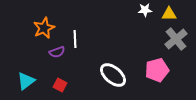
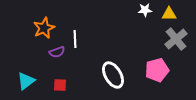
white ellipse: rotated 20 degrees clockwise
red square: rotated 24 degrees counterclockwise
